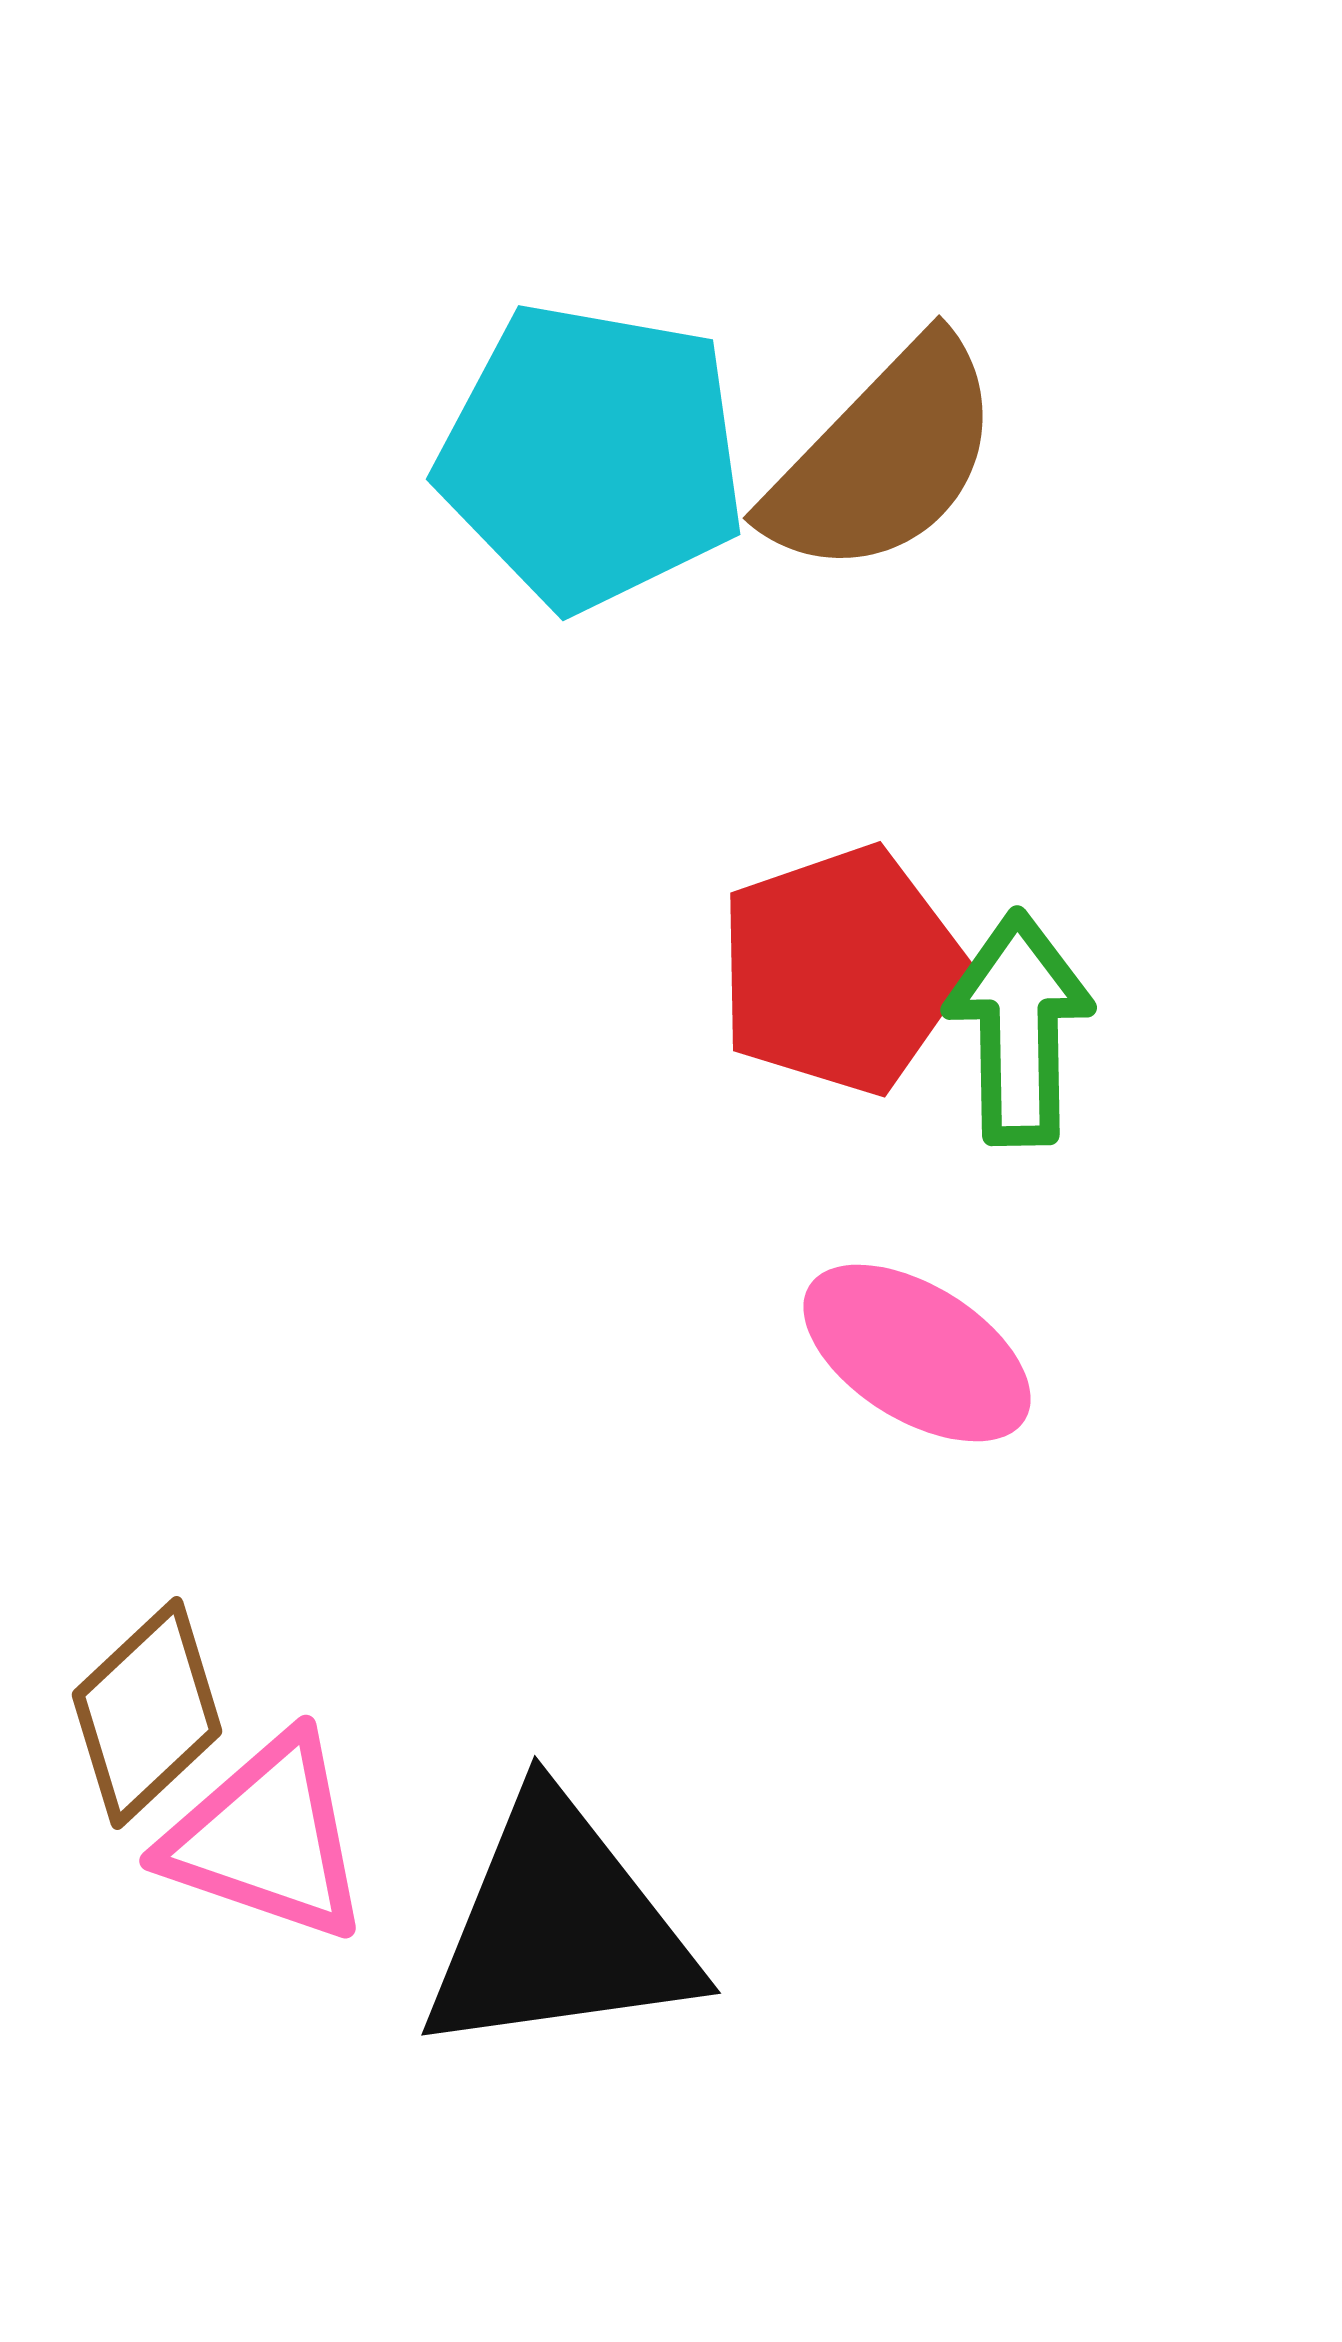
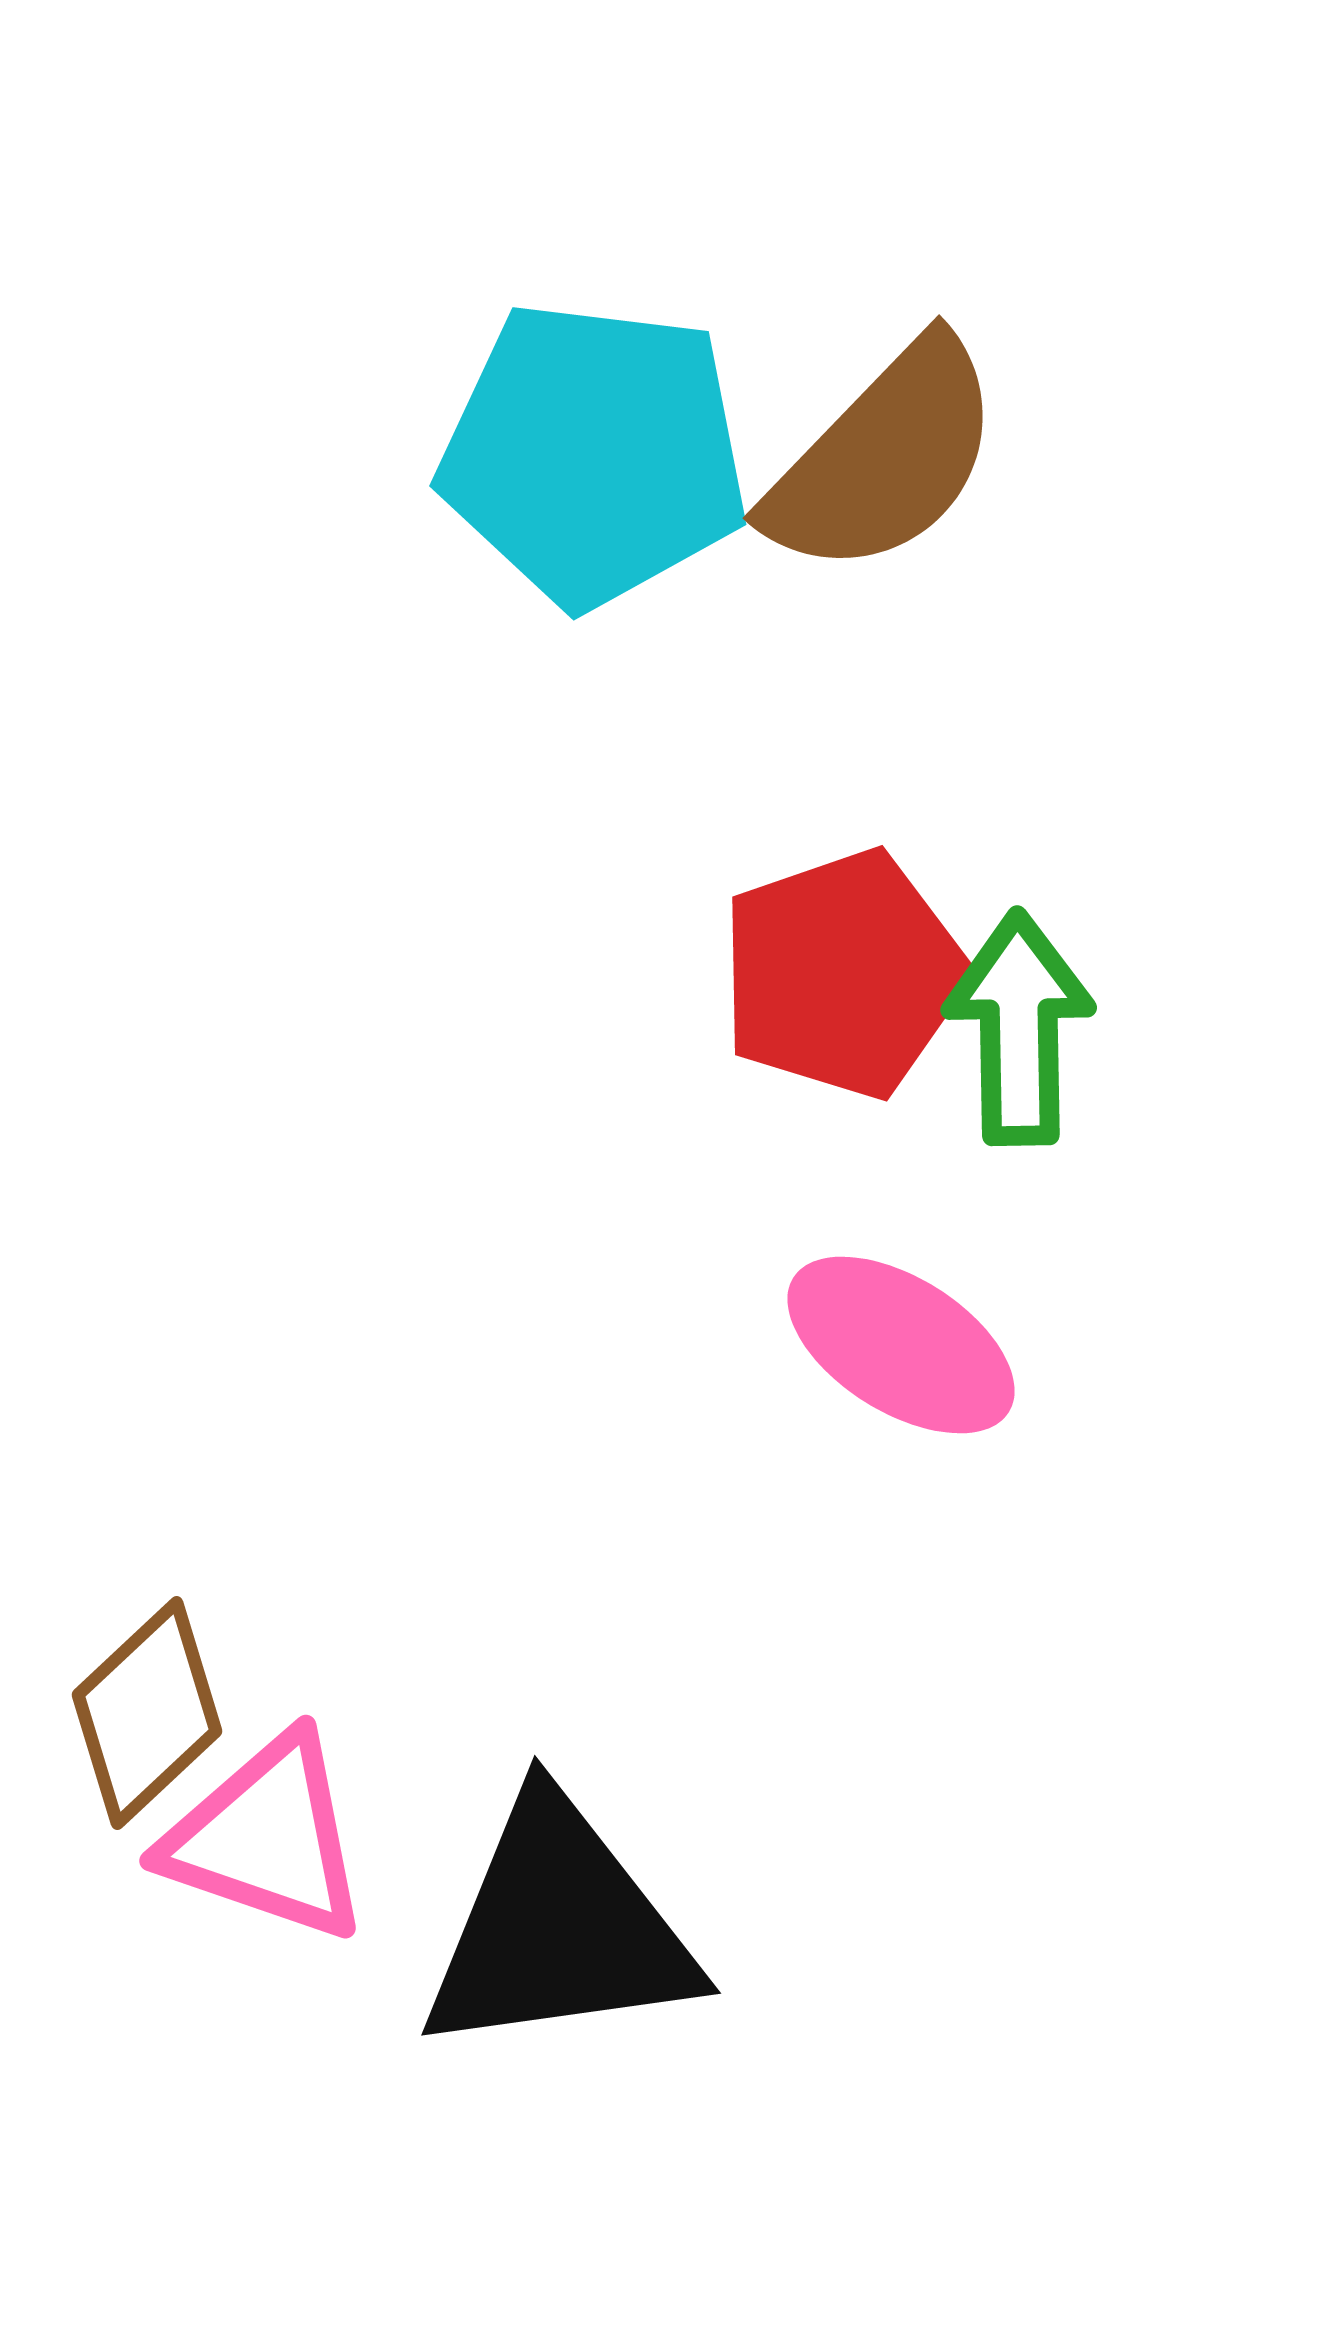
cyan pentagon: moved 2 px right, 2 px up; rotated 3 degrees counterclockwise
red pentagon: moved 2 px right, 4 px down
pink ellipse: moved 16 px left, 8 px up
